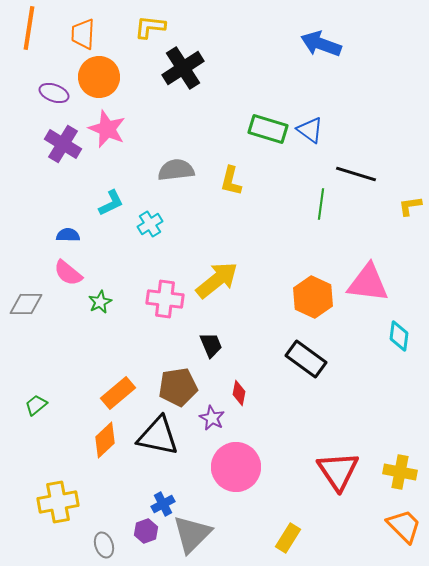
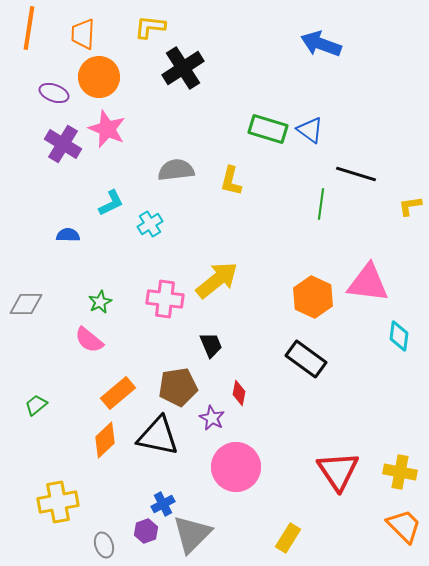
pink semicircle at (68, 273): moved 21 px right, 67 px down
